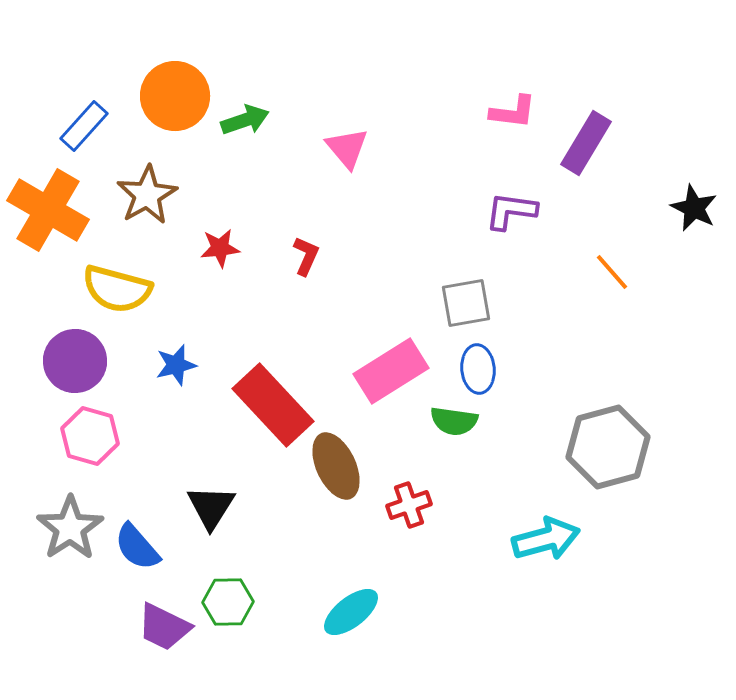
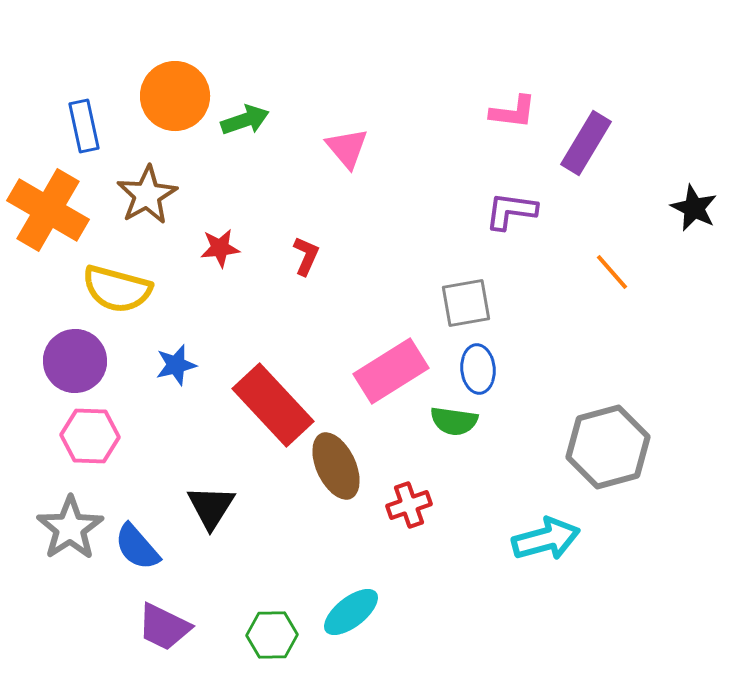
blue rectangle: rotated 54 degrees counterclockwise
pink hexagon: rotated 14 degrees counterclockwise
green hexagon: moved 44 px right, 33 px down
